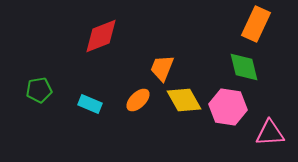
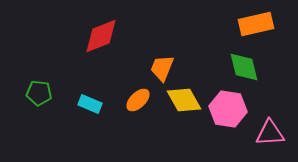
orange rectangle: rotated 52 degrees clockwise
green pentagon: moved 3 px down; rotated 15 degrees clockwise
pink hexagon: moved 2 px down
